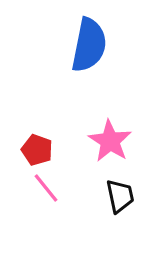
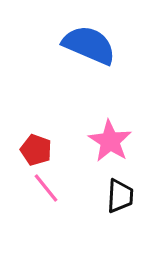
blue semicircle: rotated 78 degrees counterclockwise
red pentagon: moved 1 px left
black trapezoid: rotated 15 degrees clockwise
